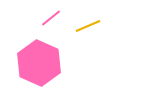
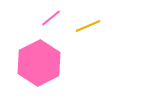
pink hexagon: rotated 9 degrees clockwise
